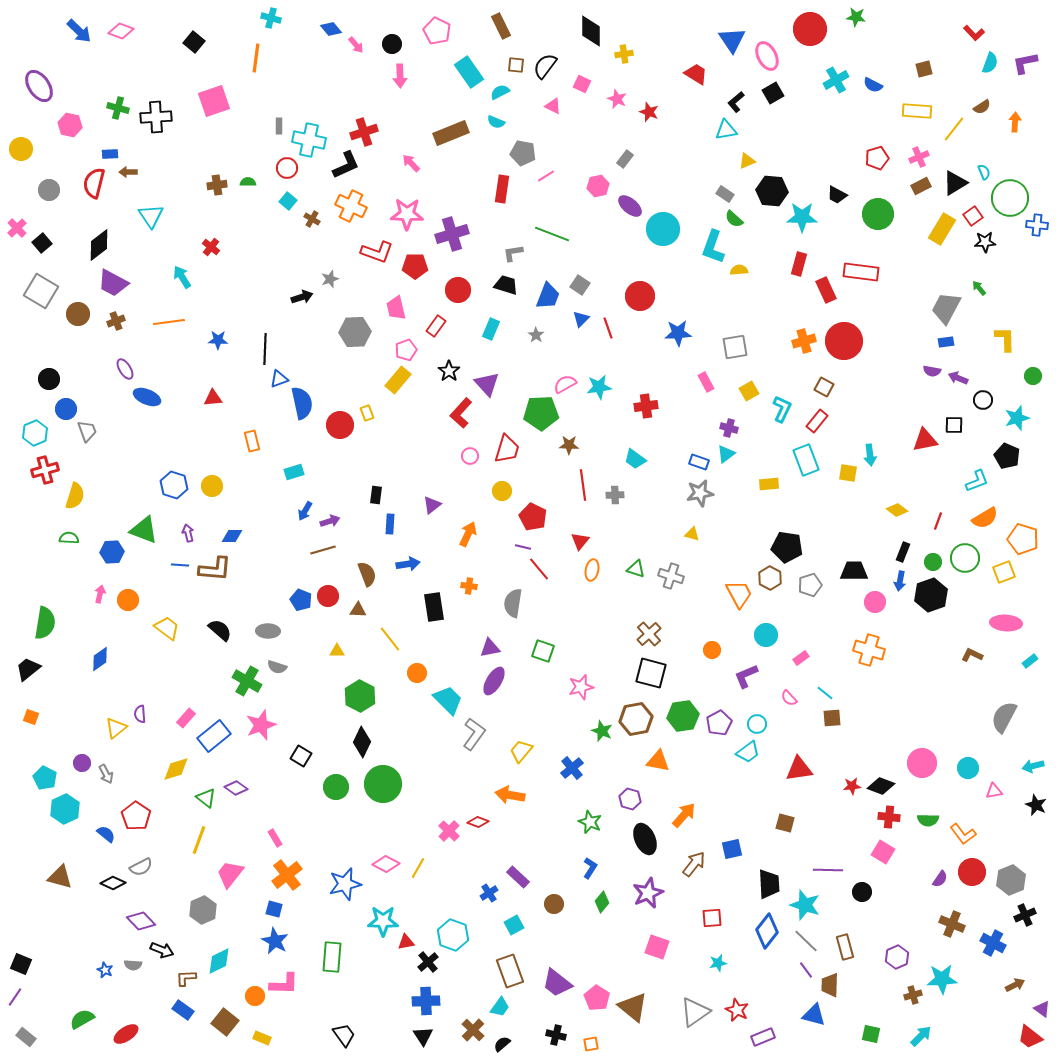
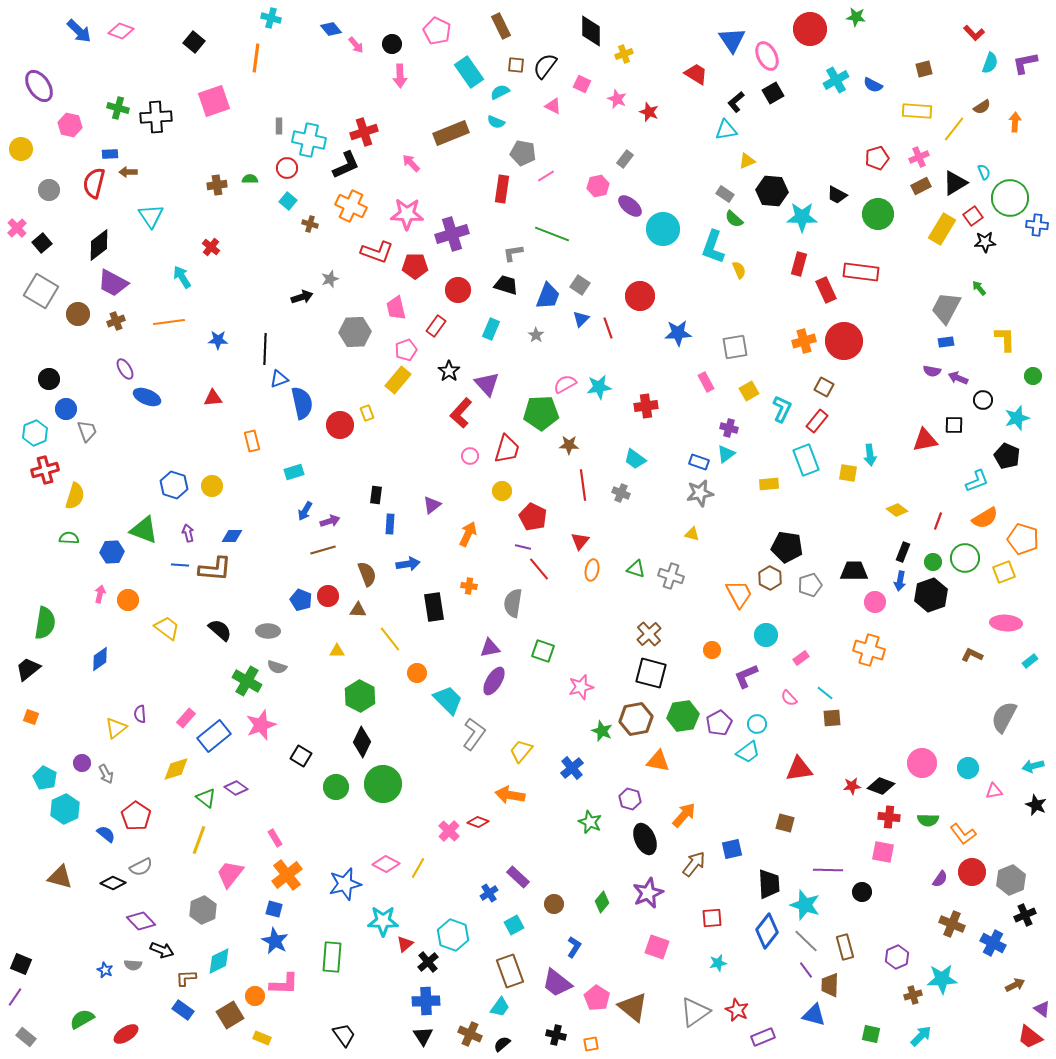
yellow cross at (624, 54): rotated 12 degrees counterclockwise
green semicircle at (248, 182): moved 2 px right, 3 px up
brown cross at (312, 219): moved 2 px left, 5 px down; rotated 14 degrees counterclockwise
yellow semicircle at (739, 270): rotated 72 degrees clockwise
gray cross at (615, 495): moved 6 px right, 2 px up; rotated 24 degrees clockwise
pink square at (883, 852): rotated 20 degrees counterclockwise
blue L-shape at (590, 868): moved 16 px left, 79 px down
red triangle at (406, 942): moved 1 px left, 2 px down; rotated 30 degrees counterclockwise
brown square at (225, 1022): moved 5 px right, 7 px up; rotated 20 degrees clockwise
brown cross at (473, 1030): moved 3 px left, 4 px down; rotated 20 degrees counterclockwise
